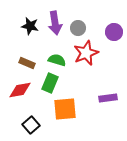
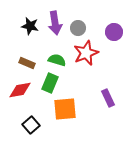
purple rectangle: rotated 72 degrees clockwise
